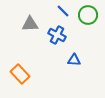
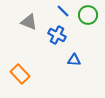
gray triangle: moved 1 px left, 2 px up; rotated 24 degrees clockwise
